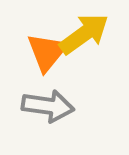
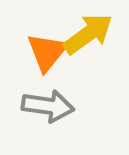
yellow arrow: moved 4 px right
